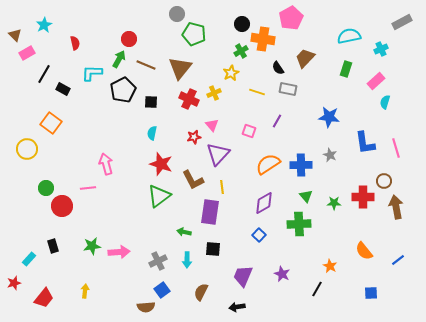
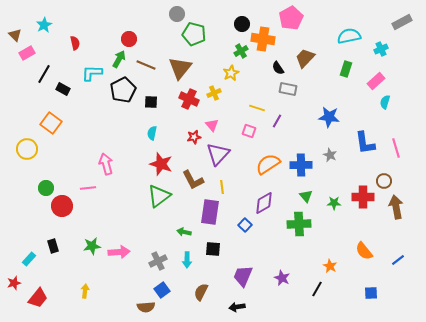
yellow line at (257, 92): moved 16 px down
blue square at (259, 235): moved 14 px left, 10 px up
purple star at (282, 274): moved 4 px down
red trapezoid at (44, 298): moved 6 px left
